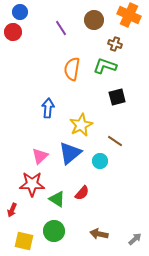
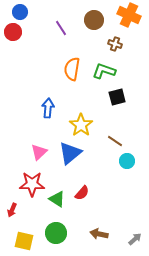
green L-shape: moved 1 px left, 5 px down
yellow star: rotated 10 degrees counterclockwise
pink triangle: moved 1 px left, 4 px up
cyan circle: moved 27 px right
green circle: moved 2 px right, 2 px down
